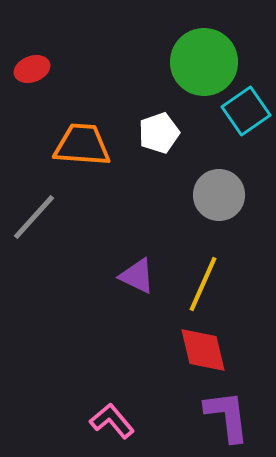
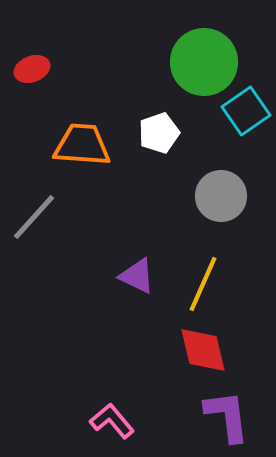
gray circle: moved 2 px right, 1 px down
